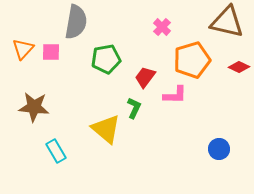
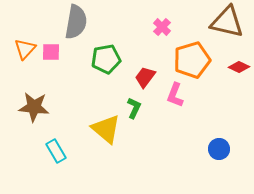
orange triangle: moved 2 px right
pink L-shape: rotated 110 degrees clockwise
